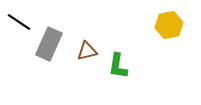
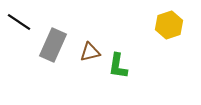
yellow hexagon: rotated 8 degrees counterclockwise
gray rectangle: moved 4 px right, 1 px down
brown triangle: moved 3 px right, 1 px down
